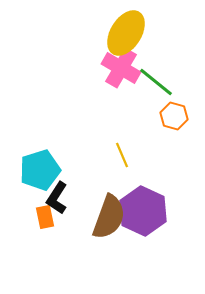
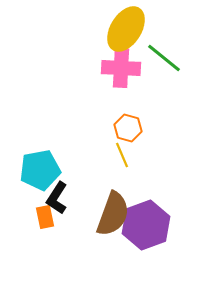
yellow ellipse: moved 4 px up
pink cross: rotated 27 degrees counterclockwise
green line: moved 8 px right, 24 px up
orange hexagon: moved 46 px left, 12 px down
cyan pentagon: rotated 6 degrees clockwise
purple hexagon: moved 3 px right, 14 px down; rotated 15 degrees clockwise
brown semicircle: moved 4 px right, 3 px up
